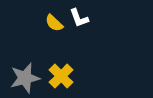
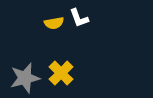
yellow semicircle: rotated 54 degrees counterclockwise
yellow cross: moved 3 px up
